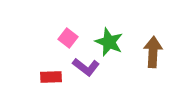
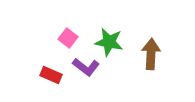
green star: rotated 12 degrees counterclockwise
brown arrow: moved 2 px left, 2 px down
red rectangle: moved 2 px up; rotated 25 degrees clockwise
